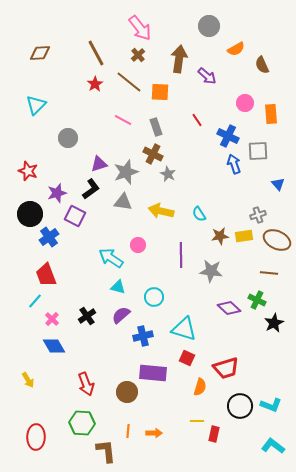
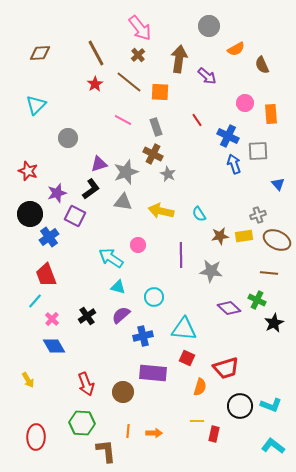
cyan triangle at (184, 329): rotated 12 degrees counterclockwise
brown circle at (127, 392): moved 4 px left
